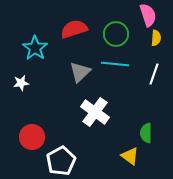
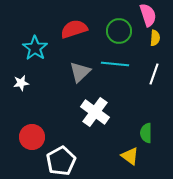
green circle: moved 3 px right, 3 px up
yellow semicircle: moved 1 px left
